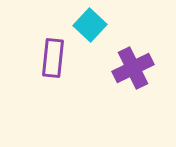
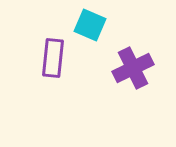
cyan square: rotated 20 degrees counterclockwise
